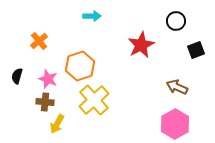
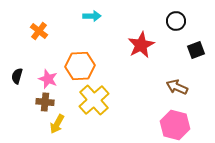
orange cross: moved 10 px up; rotated 12 degrees counterclockwise
orange hexagon: rotated 16 degrees clockwise
pink hexagon: moved 1 px down; rotated 16 degrees counterclockwise
